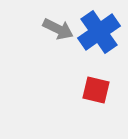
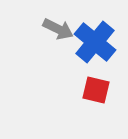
blue cross: moved 4 px left, 10 px down; rotated 15 degrees counterclockwise
